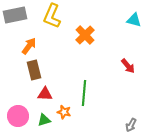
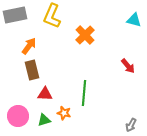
brown rectangle: moved 2 px left
orange star: moved 1 px down
